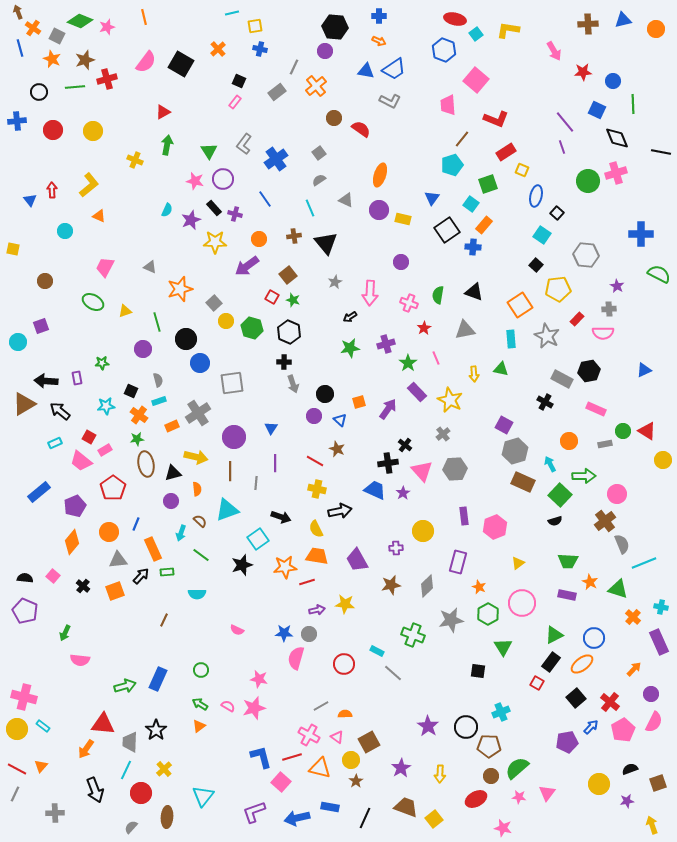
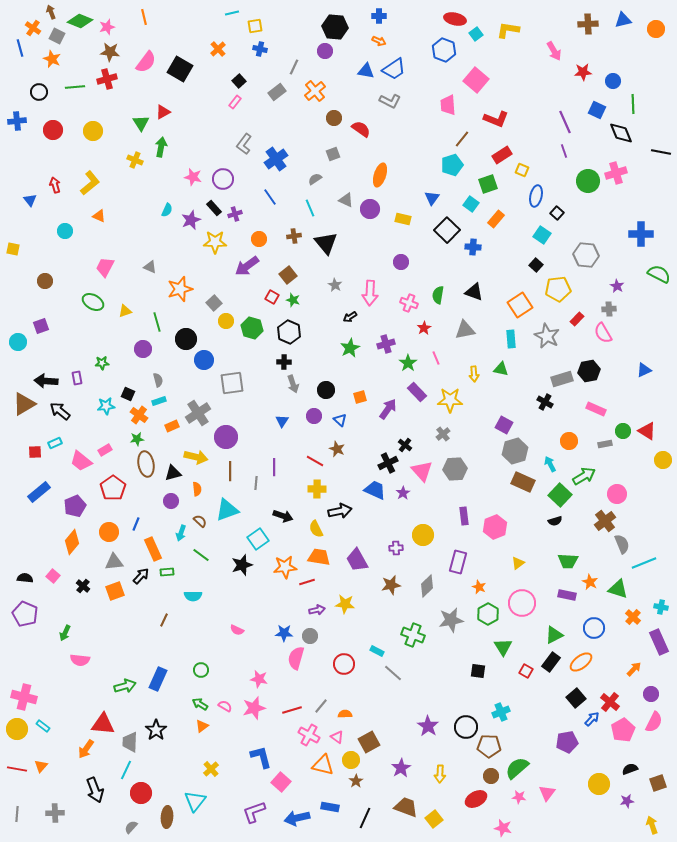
brown arrow at (18, 12): moved 33 px right
brown star at (85, 60): moved 25 px right, 8 px up; rotated 24 degrees clockwise
black square at (181, 64): moved 1 px left, 5 px down
black square at (239, 81): rotated 24 degrees clockwise
orange cross at (316, 86): moved 1 px left, 5 px down
purple line at (565, 122): rotated 15 degrees clockwise
black diamond at (617, 138): moved 4 px right, 5 px up
green arrow at (167, 145): moved 6 px left, 2 px down
purple line at (562, 147): moved 2 px right, 4 px down
green triangle at (209, 151): moved 68 px left, 28 px up
red rectangle at (506, 152): moved 4 px left, 3 px down
gray square at (319, 153): moved 14 px right, 1 px down; rotated 16 degrees clockwise
gray semicircle at (319, 180): moved 4 px left, 1 px up
pink star at (195, 181): moved 2 px left, 4 px up
yellow L-shape at (89, 185): moved 1 px right, 2 px up
red arrow at (52, 190): moved 3 px right, 5 px up; rotated 14 degrees counterclockwise
blue line at (265, 199): moved 5 px right, 2 px up
purple circle at (379, 210): moved 9 px left, 1 px up
purple cross at (235, 214): rotated 32 degrees counterclockwise
orange rectangle at (484, 225): moved 12 px right, 6 px up
black square at (447, 230): rotated 10 degrees counterclockwise
gray star at (335, 282): moved 3 px down; rotated 16 degrees counterclockwise
pink semicircle at (603, 333): rotated 60 degrees clockwise
green star at (350, 348): rotated 18 degrees counterclockwise
blue circle at (200, 363): moved 4 px right, 3 px up
gray rectangle at (562, 379): rotated 45 degrees counterclockwise
black square at (131, 391): moved 3 px left, 3 px down
black circle at (325, 394): moved 1 px right, 4 px up
yellow star at (450, 400): rotated 25 degrees counterclockwise
orange square at (359, 402): moved 1 px right, 5 px up
blue triangle at (271, 428): moved 11 px right, 7 px up
red square at (89, 437): moved 54 px left, 15 px down; rotated 32 degrees counterclockwise
purple circle at (234, 437): moved 8 px left
purple line at (275, 463): moved 1 px left, 4 px down
black cross at (388, 463): rotated 18 degrees counterclockwise
green arrow at (584, 476): rotated 30 degrees counterclockwise
yellow cross at (317, 489): rotated 12 degrees counterclockwise
black arrow at (281, 517): moved 2 px right, 1 px up
yellow circle at (423, 531): moved 4 px down
orange trapezoid at (317, 556): moved 2 px right, 1 px down
gray triangle at (118, 560): moved 4 px left, 2 px down
cyan semicircle at (197, 594): moved 4 px left, 2 px down
purple pentagon at (25, 611): moved 3 px down
gray circle at (309, 634): moved 1 px right, 2 px down
blue circle at (594, 638): moved 10 px up
orange ellipse at (582, 664): moved 1 px left, 2 px up
red square at (537, 683): moved 11 px left, 12 px up
pink semicircle at (228, 706): moved 3 px left
gray line at (321, 706): rotated 21 degrees counterclockwise
orange triangle at (199, 726): moved 3 px right
blue arrow at (591, 727): moved 1 px right, 8 px up
red line at (292, 757): moved 47 px up
orange triangle at (320, 768): moved 3 px right, 3 px up
red line at (17, 769): rotated 18 degrees counterclockwise
yellow cross at (164, 769): moved 47 px right
gray line at (15, 794): moved 2 px right, 20 px down; rotated 21 degrees counterclockwise
cyan triangle at (203, 796): moved 8 px left, 5 px down
